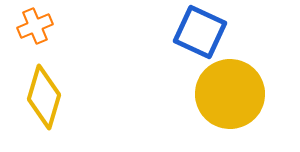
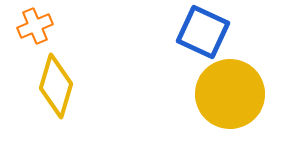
blue square: moved 3 px right
yellow diamond: moved 12 px right, 11 px up
